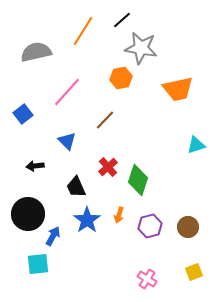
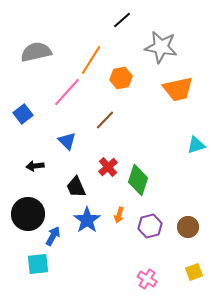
orange line: moved 8 px right, 29 px down
gray star: moved 20 px right, 1 px up
